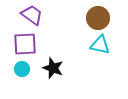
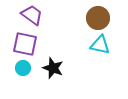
purple square: rotated 15 degrees clockwise
cyan circle: moved 1 px right, 1 px up
